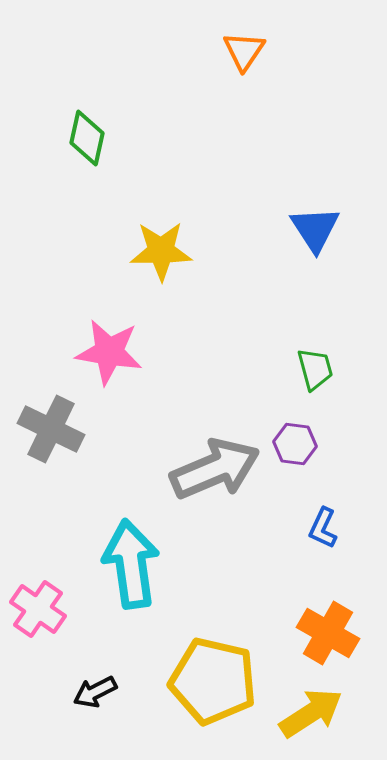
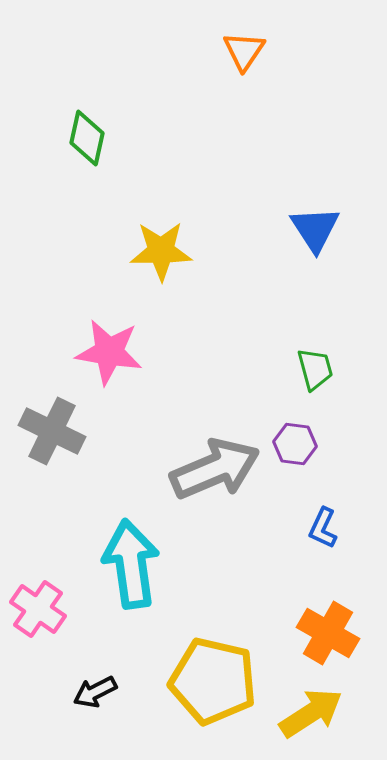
gray cross: moved 1 px right, 2 px down
